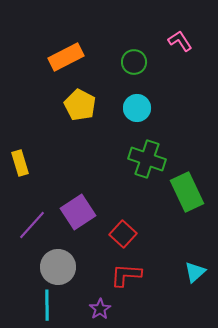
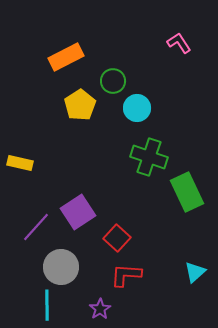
pink L-shape: moved 1 px left, 2 px down
green circle: moved 21 px left, 19 px down
yellow pentagon: rotated 12 degrees clockwise
green cross: moved 2 px right, 2 px up
yellow rectangle: rotated 60 degrees counterclockwise
purple line: moved 4 px right, 2 px down
red square: moved 6 px left, 4 px down
gray circle: moved 3 px right
